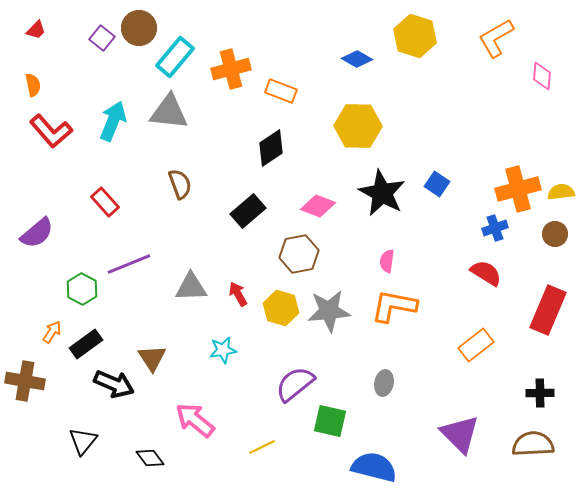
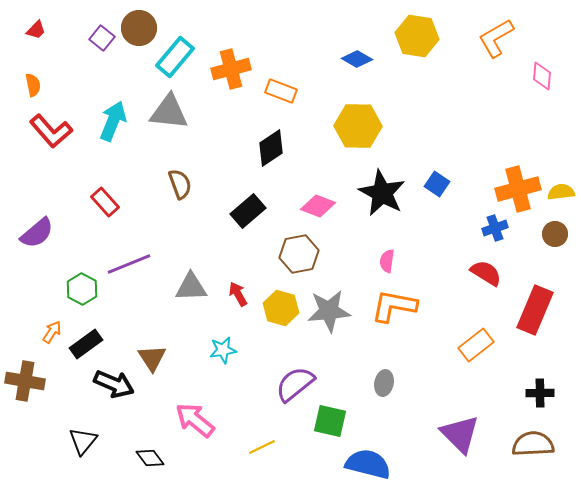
yellow hexagon at (415, 36): moved 2 px right; rotated 9 degrees counterclockwise
red rectangle at (548, 310): moved 13 px left
blue semicircle at (374, 467): moved 6 px left, 3 px up
